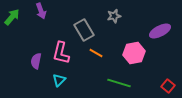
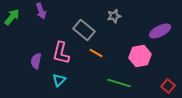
gray rectangle: rotated 20 degrees counterclockwise
pink hexagon: moved 6 px right, 3 px down
